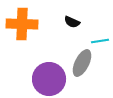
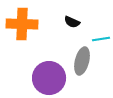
cyan line: moved 1 px right, 2 px up
gray ellipse: moved 2 px up; rotated 12 degrees counterclockwise
purple circle: moved 1 px up
